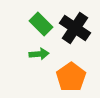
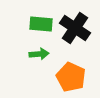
green rectangle: rotated 40 degrees counterclockwise
orange pentagon: rotated 12 degrees counterclockwise
